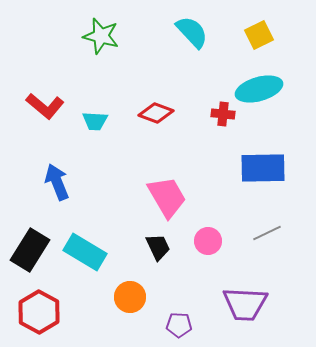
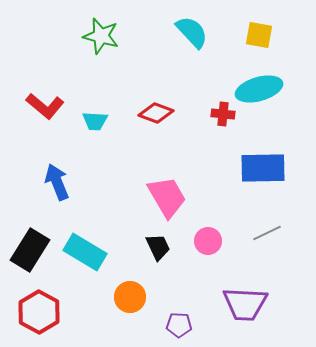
yellow square: rotated 36 degrees clockwise
